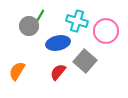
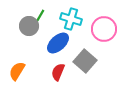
cyan cross: moved 6 px left, 2 px up
pink circle: moved 2 px left, 2 px up
blue ellipse: rotated 30 degrees counterclockwise
red semicircle: rotated 18 degrees counterclockwise
